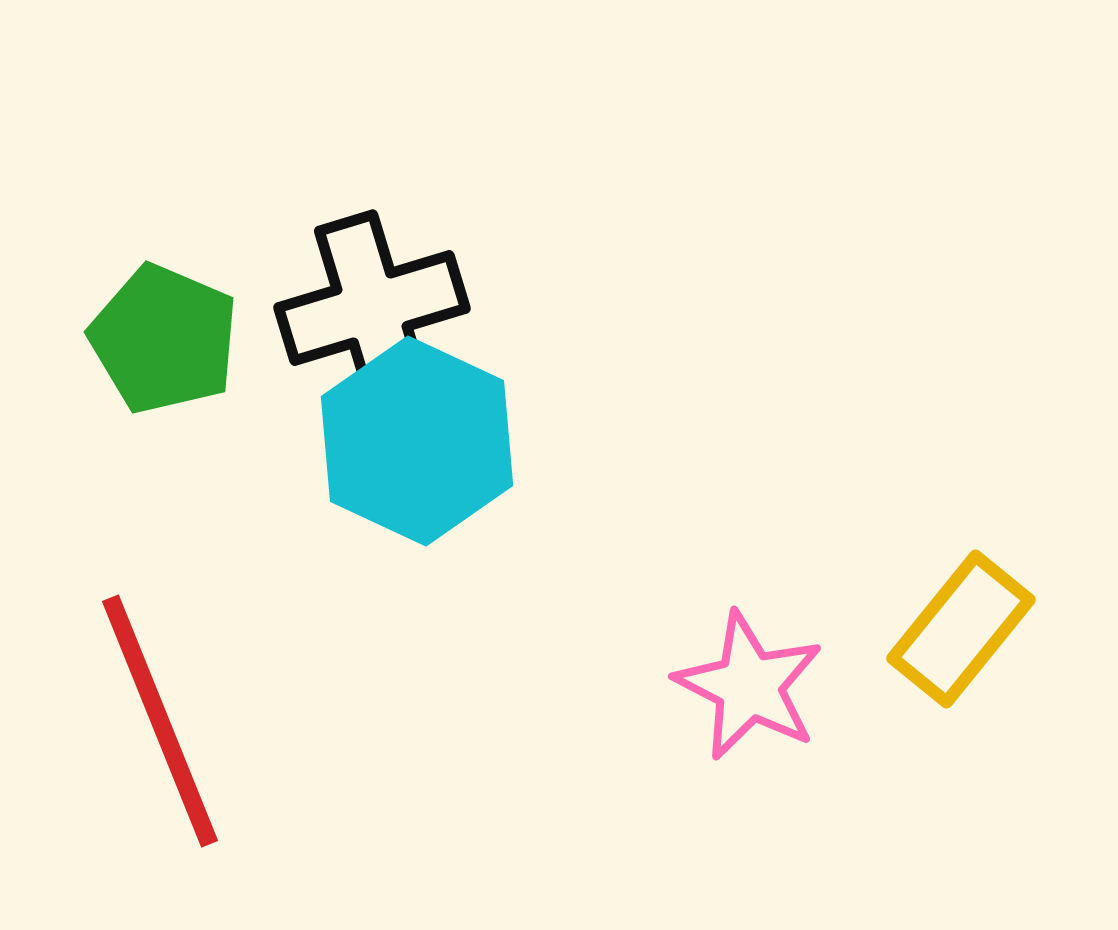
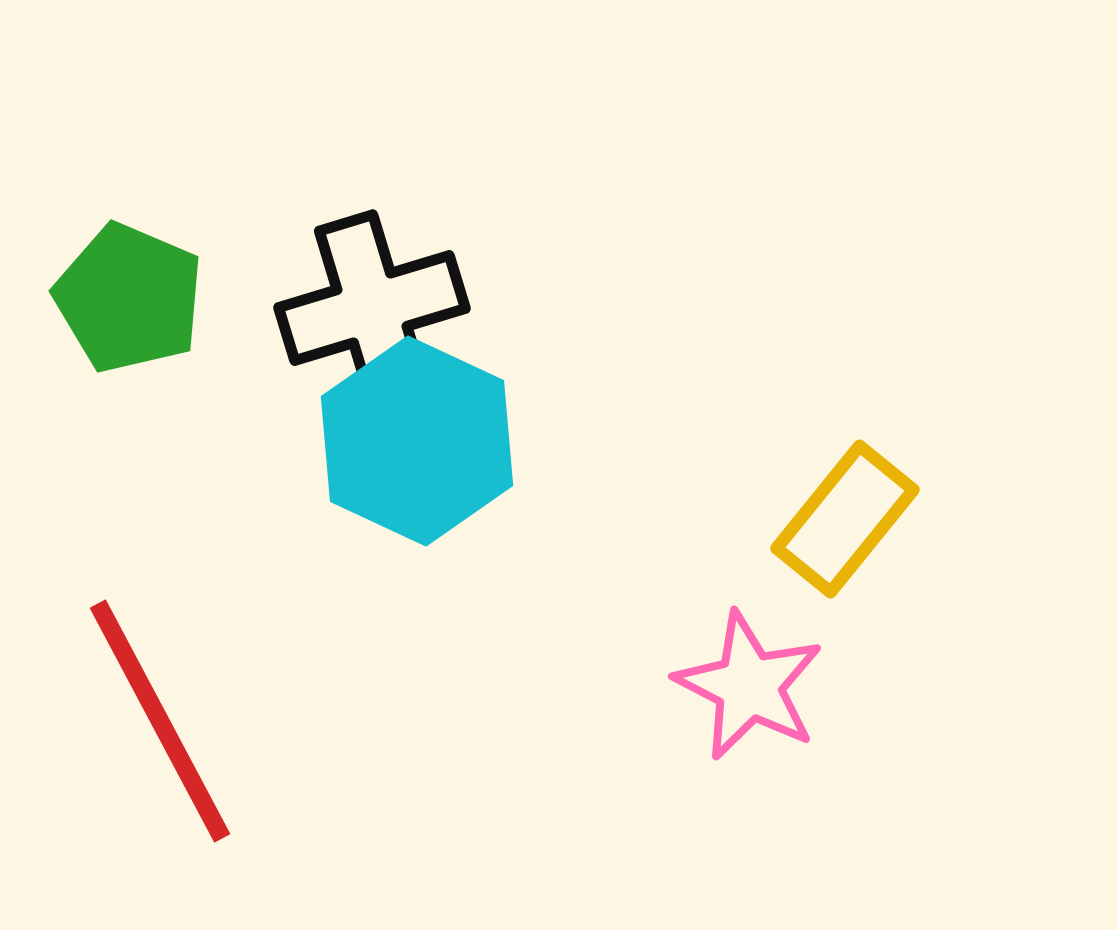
green pentagon: moved 35 px left, 41 px up
yellow rectangle: moved 116 px left, 110 px up
red line: rotated 6 degrees counterclockwise
